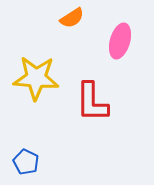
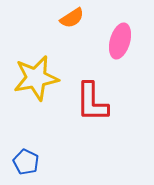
yellow star: rotated 15 degrees counterclockwise
